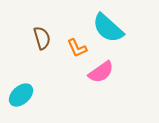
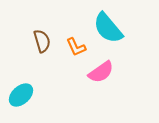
cyan semicircle: rotated 8 degrees clockwise
brown semicircle: moved 3 px down
orange L-shape: moved 1 px left, 1 px up
